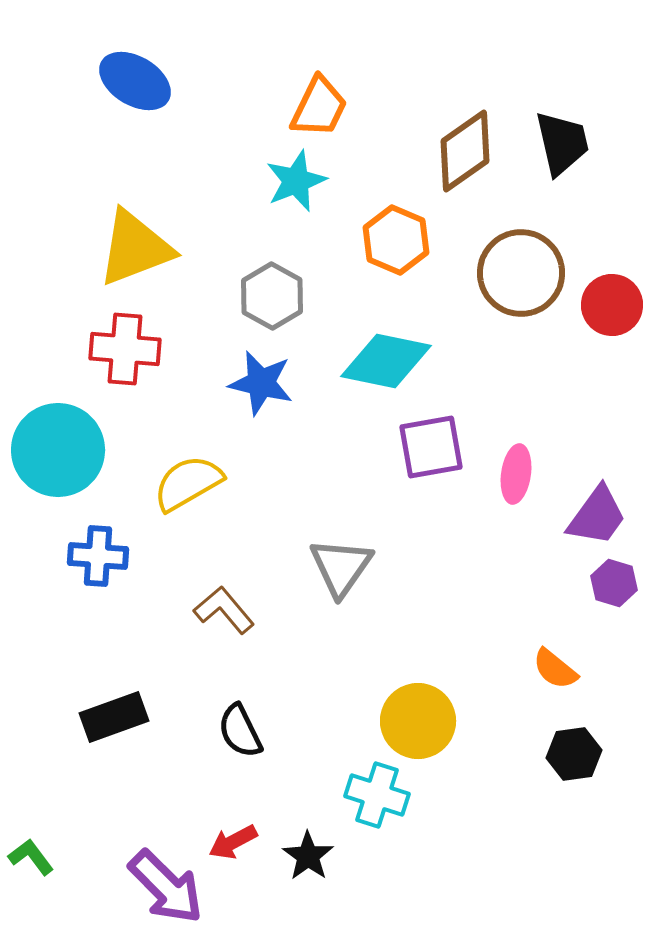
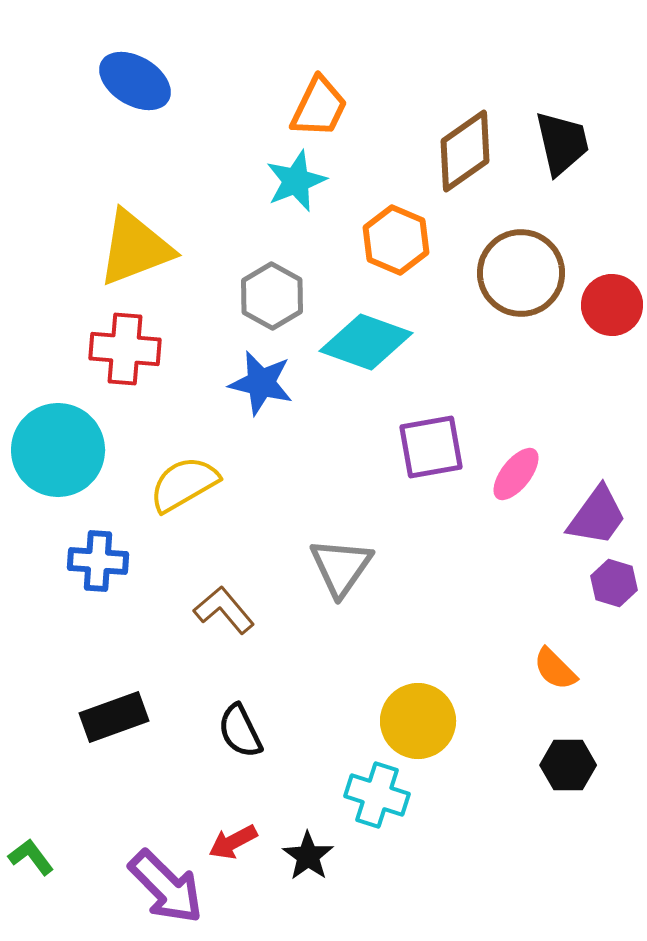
cyan diamond: moved 20 px left, 19 px up; rotated 8 degrees clockwise
pink ellipse: rotated 30 degrees clockwise
yellow semicircle: moved 4 px left, 1 px down
blue cross: moved 5 px down
orange semicircle: rotated 6 degrees clockwise
black hexagon: moved 6 px left, 11 px down; rotated 8 degrees clockwise
